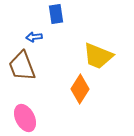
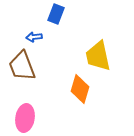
blue rectangle: rotated 30 degrees clockwise
yellow trapezoid: rotated 56 degrees clockwise
orange diamond: rotated 16 degrees counterclockwise
pink ellipse: rotated 36 degrees clockwise
